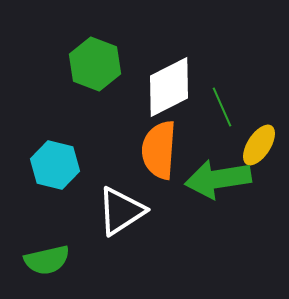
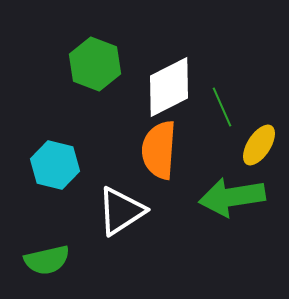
green arrow: moved 14 px right, 18 px down
